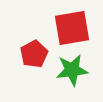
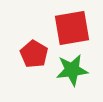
red pentagon: rotated 12 degrees counterclockwise
